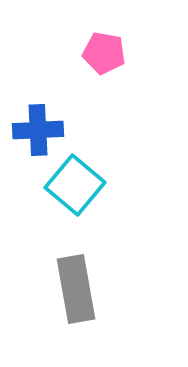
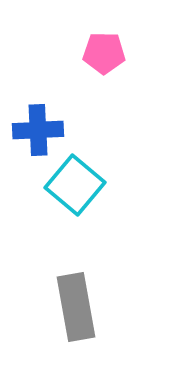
pink pentagon: rotated 9 degrees counterclockwise
gray rectangle: moved 18 px down
